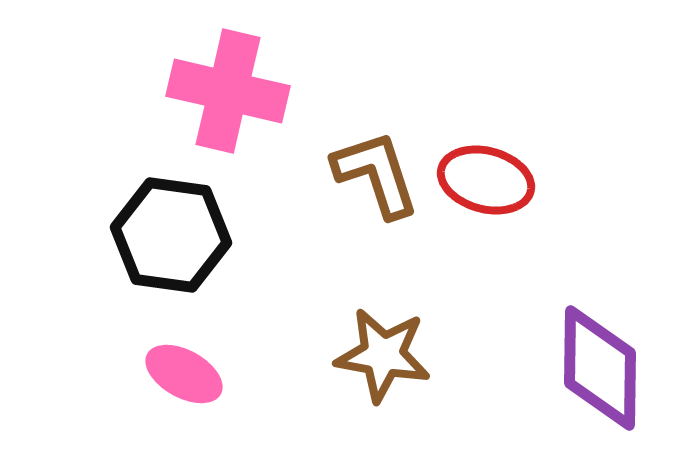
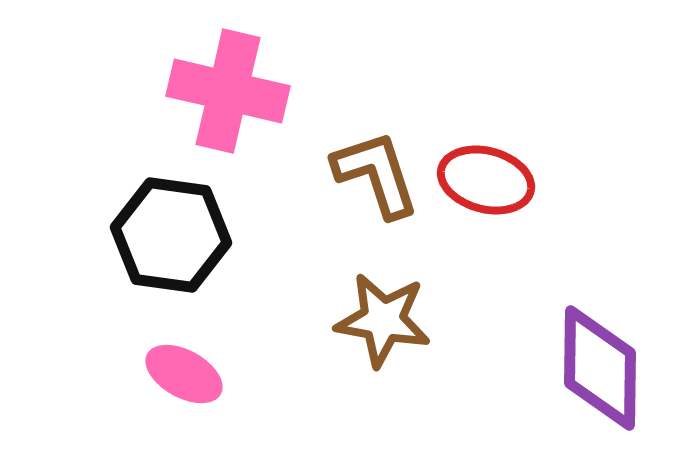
brown star: moved 35 px up
